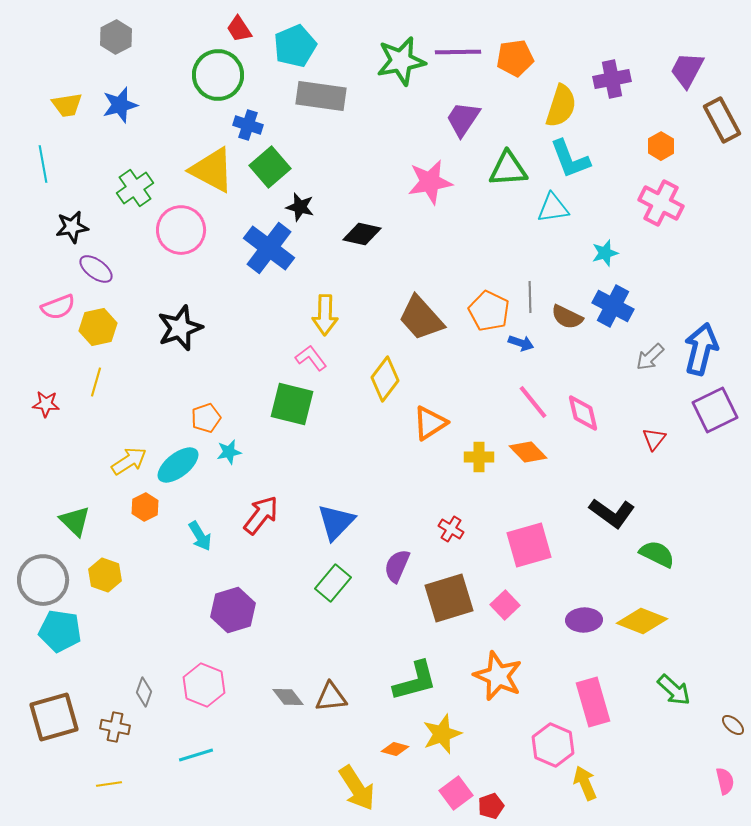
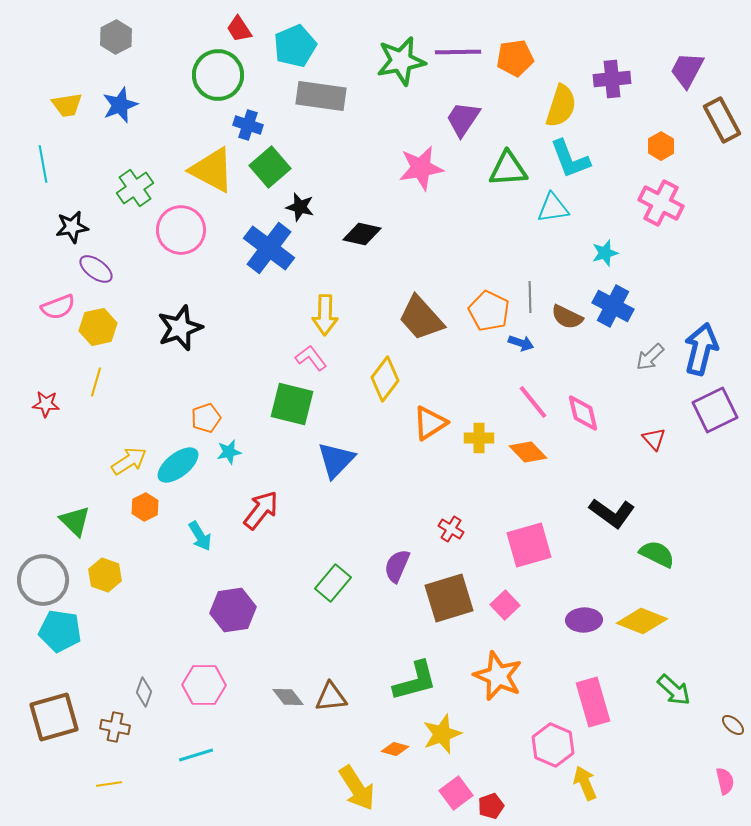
purple cross at (612, 79): rotated 6 degrees clockwise
blue star at (120, 105): rotated 6 degrees counterclockwise
pink star at (430, 182): moved 9 px left, 14 px up
red triangle at (654, 439): rotated 20 degrees counterclockwise
yellow cross at (479, 457): moved 19 px up
red arrow at (261, 515): moved 5 px up
blue triangle at (336, 522): moved 62 px up
purple hexagon at (233, 610): rotated 9 degrees clockwise
pink hexagon at (204, 685): rotated 21 degrees counterclockwise
